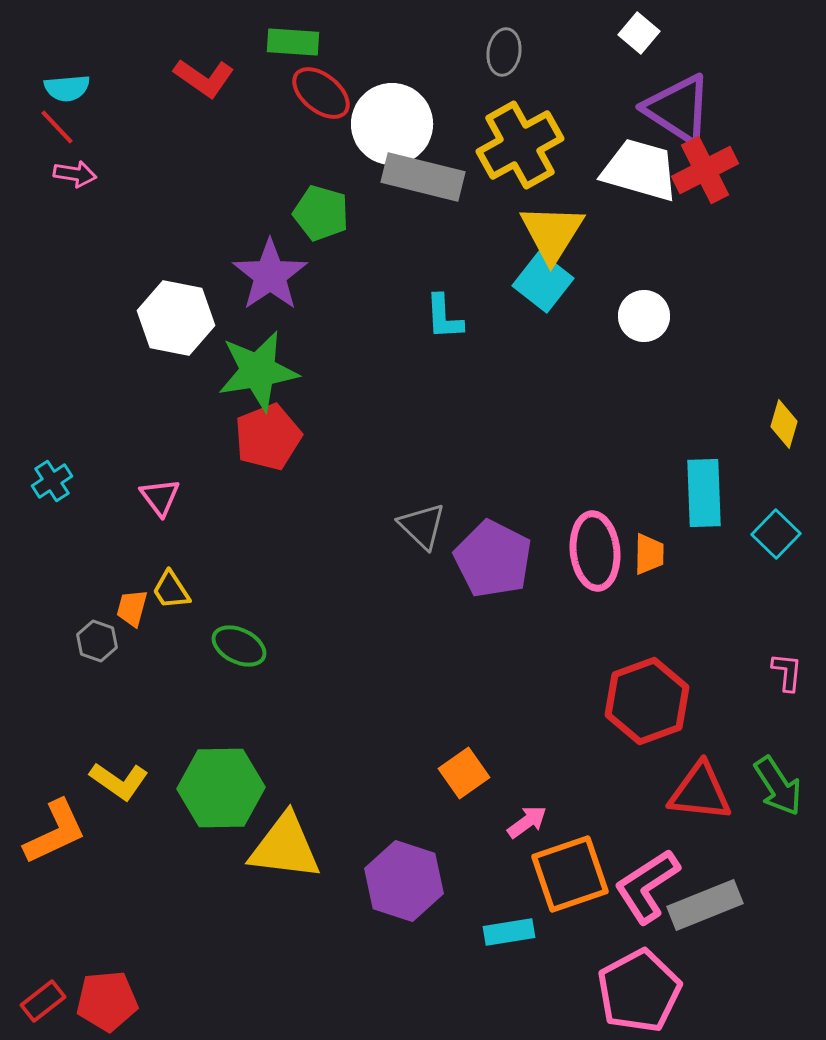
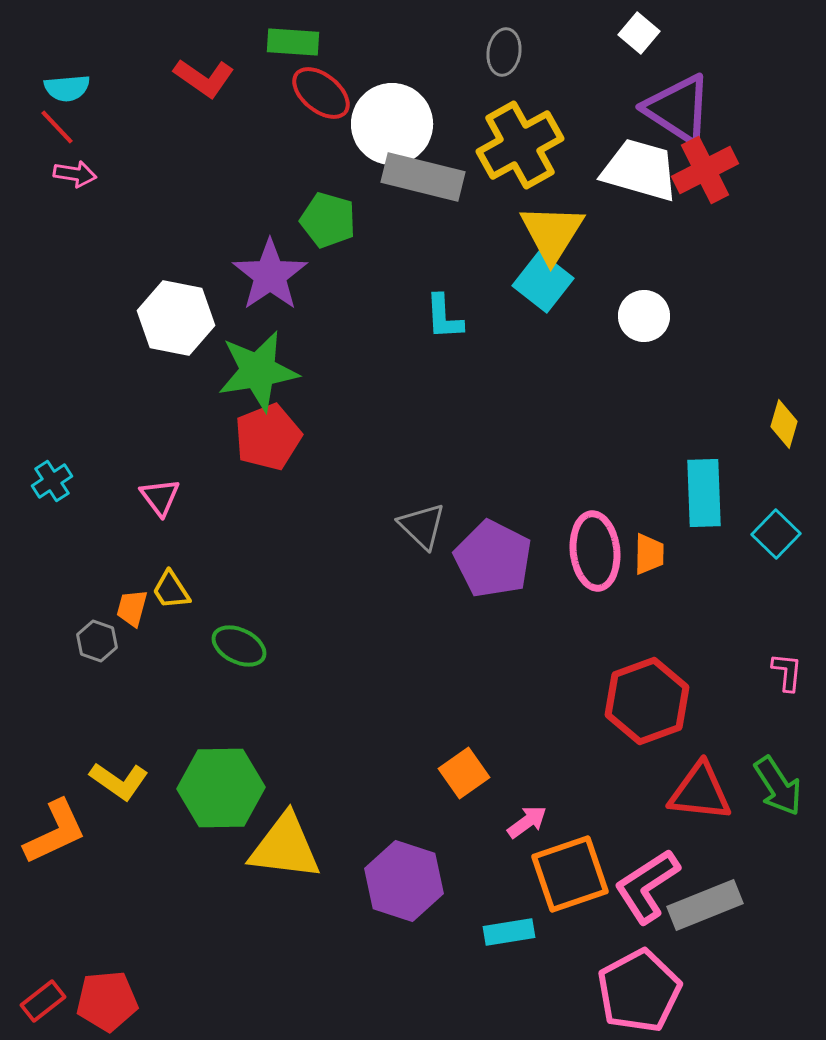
green pentagon at (321, 213): moved 7 px right, 7 px down
